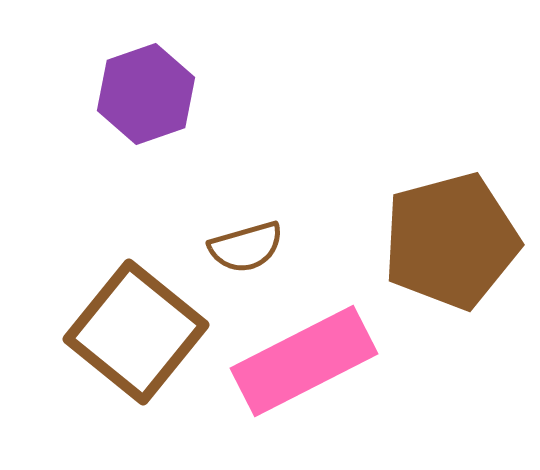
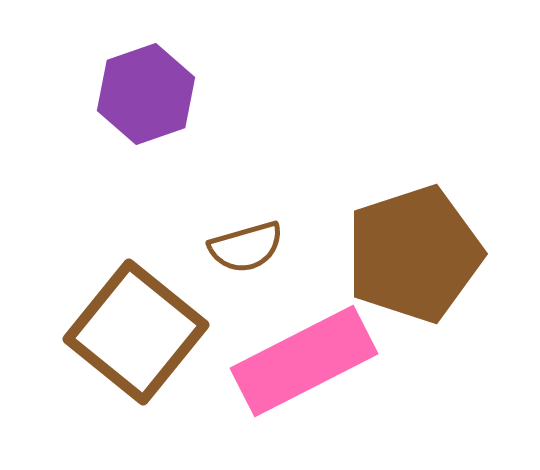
brown pentagon: moved 37 px left, 13 px down; rotated 3 degrees counterclockwise
